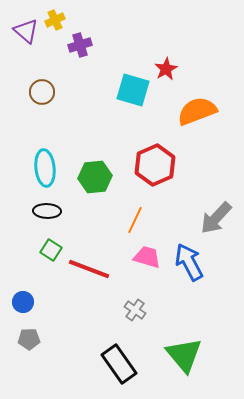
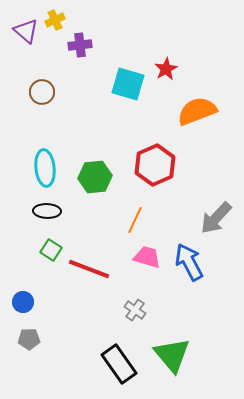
purple cross: rotated 10 degrees clockwise
cyan square: moved 5 px left, 6 px up
green triangle: moved 12 px left
